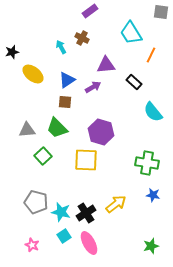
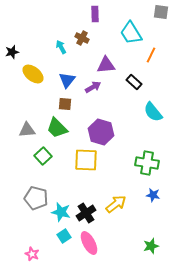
purple rectangle: moved 5 px right, 3 px down; rotated 56 degrees counterclockwise
blue triangle: rotated 18 degrees counterclockwise
brown square: moved 2 px down
gray pentagon: moved 4 px up
pink star: moved 9 px down
